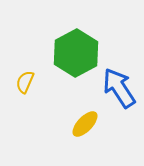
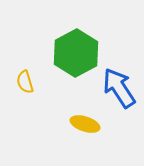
yellow semicircle: rotated 40 degrees counterclockwise
yellow ellipse: rotated 64 degrees clockwise
